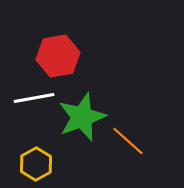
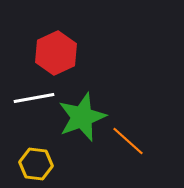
red hexagon: moved 2 px left, 3 px up; rotated 15 degrees counterclockwise
yellow hexagon: rotated 24 degrees counterclockwise
